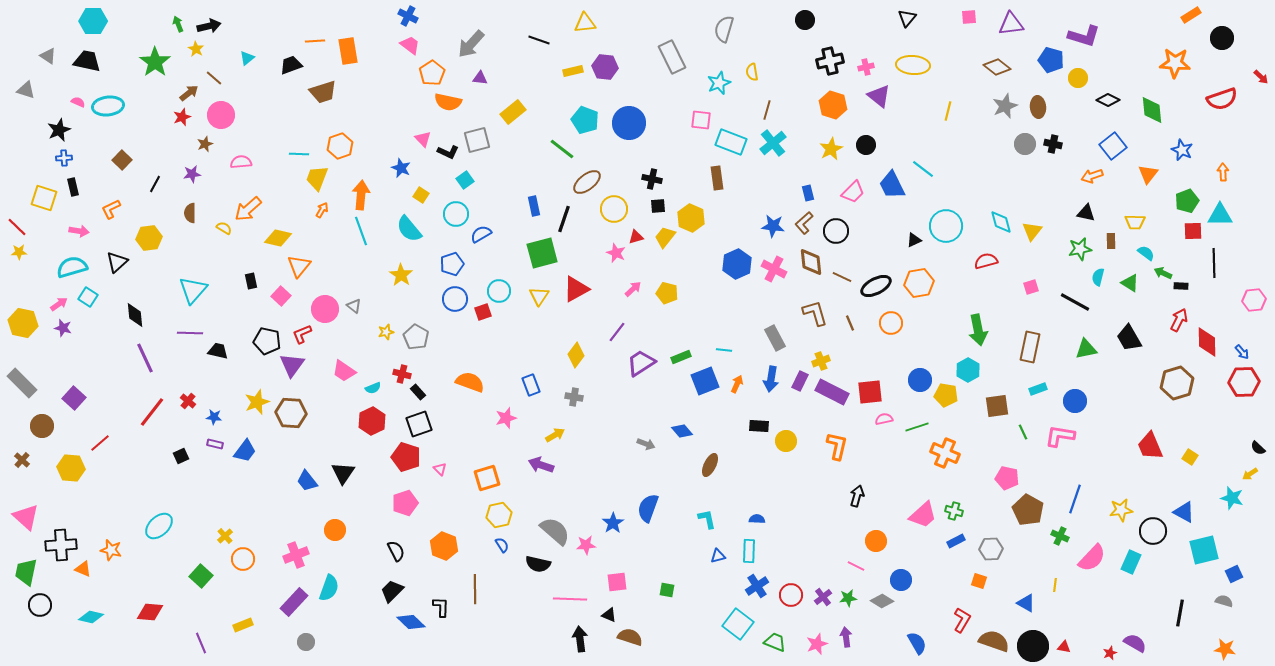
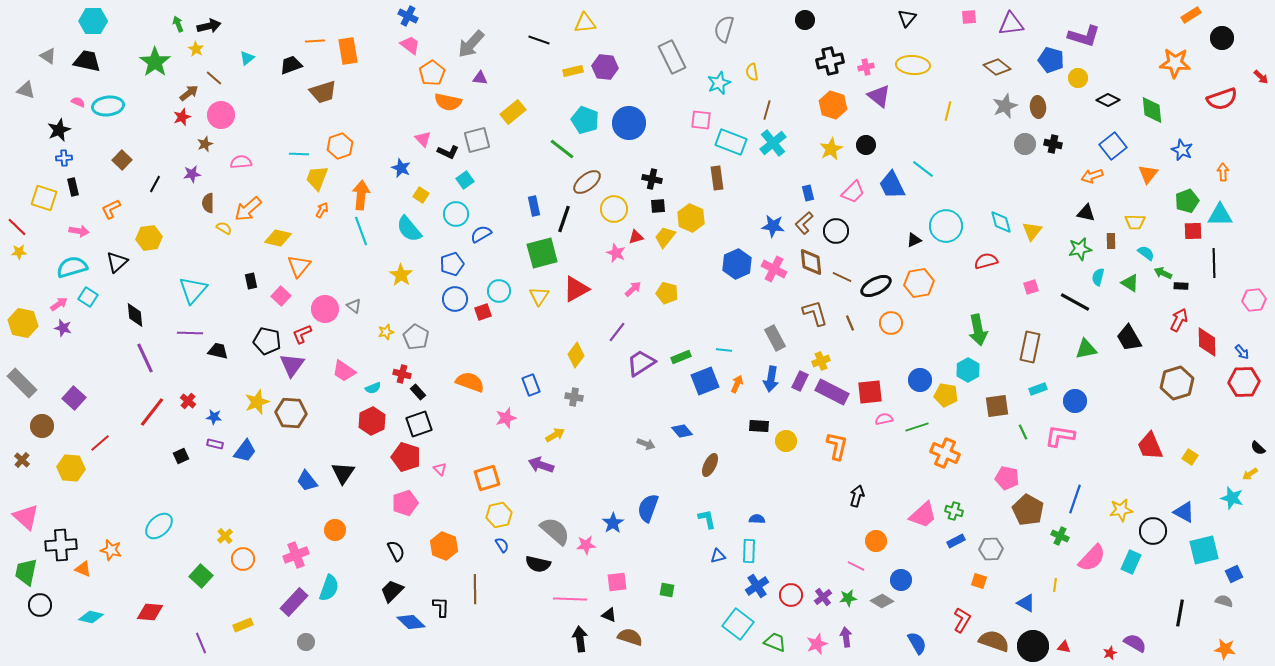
brown semicircle at (190, 213): moved 18 px right, 10 px up
